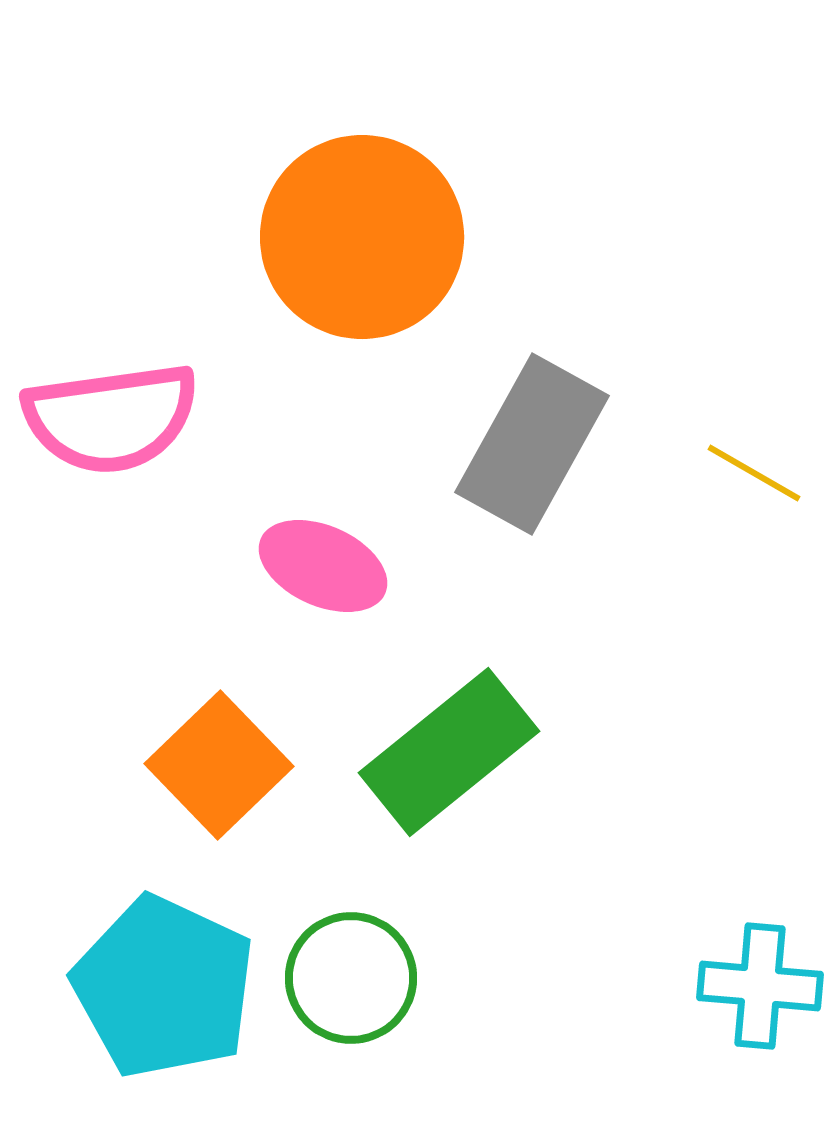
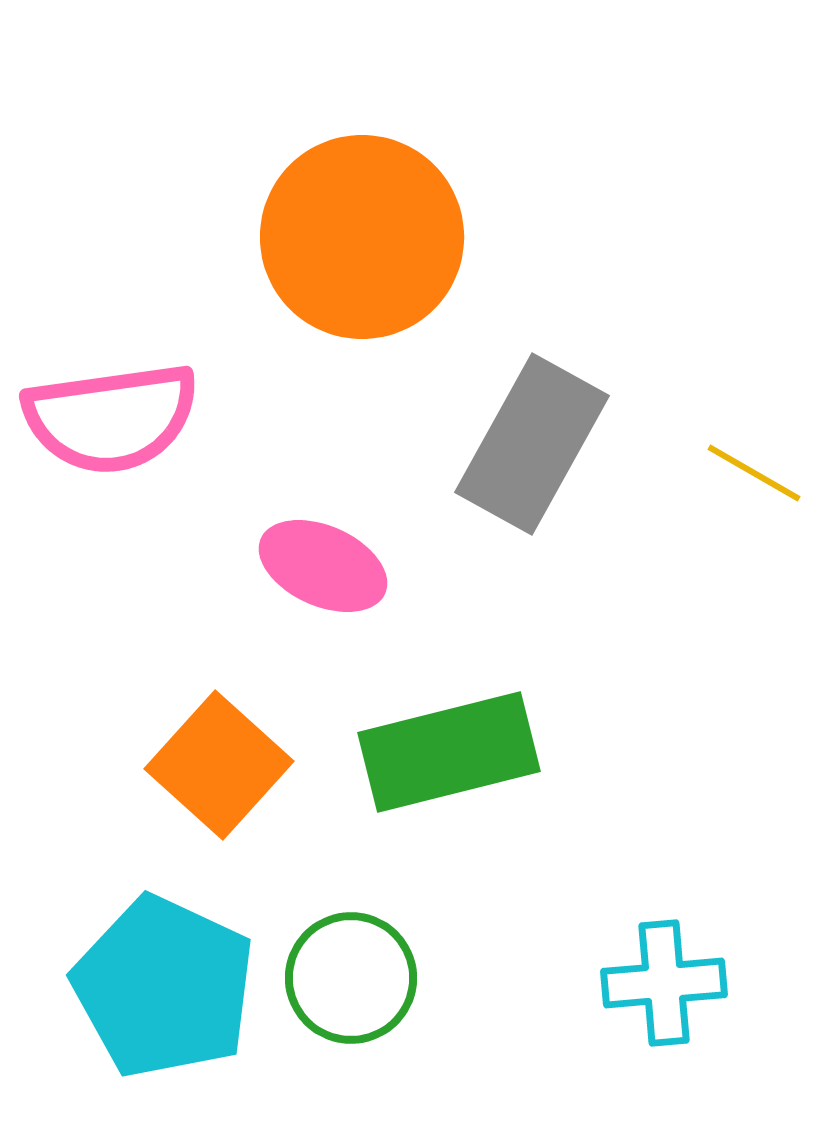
green rectangle: rotated 25 degrees clockwise
orange square: rotated 4 degrees counterclockwise
cyan cross: moved 96 px left, 3 px up; rotated 10 degrees counterclockwise
